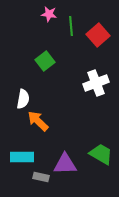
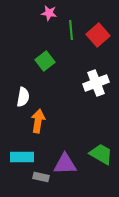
pink star: moved 1 px up
green line: moved 4 px down
white semicircle: moved 2 px up
orange arrow: rotated 55 degrees clockwise
